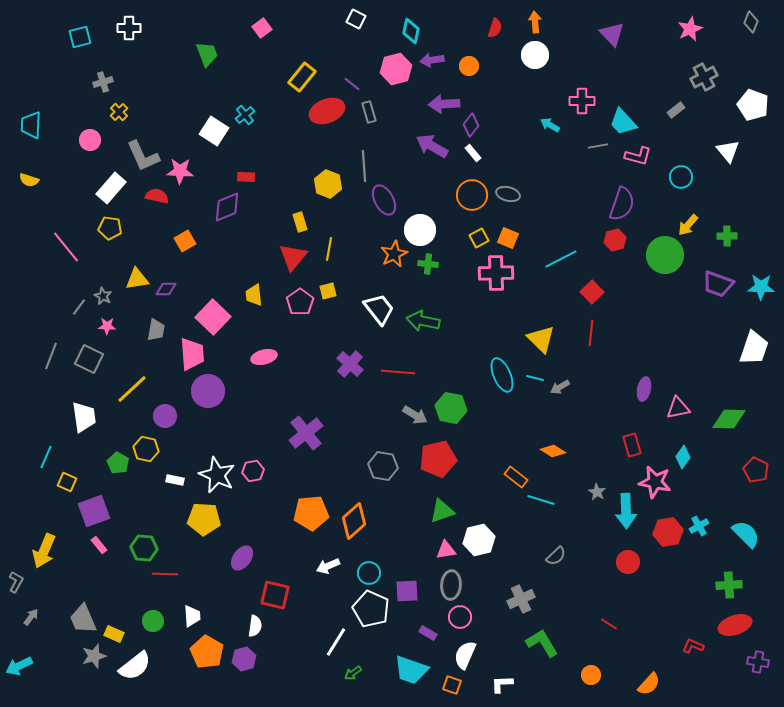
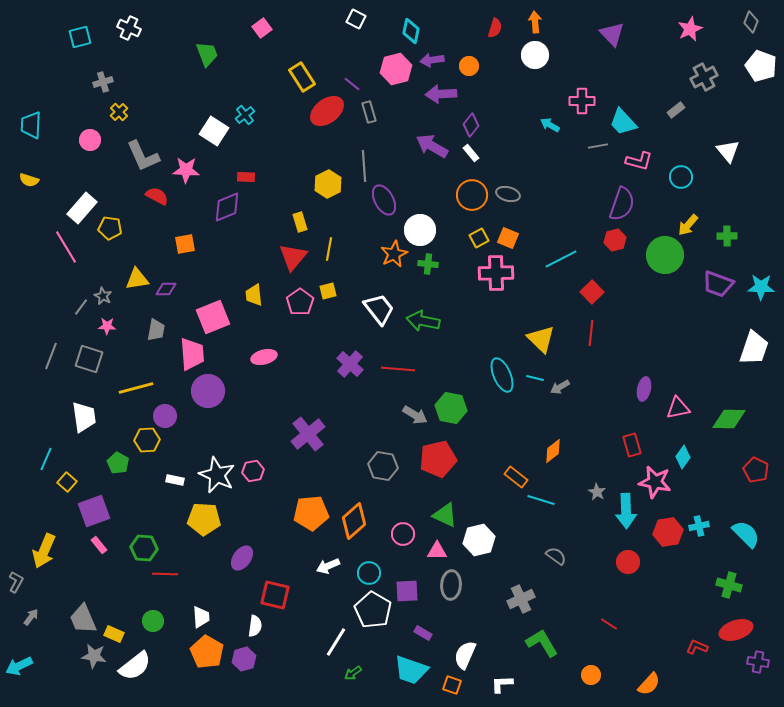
white cross at (129, 28): rotated 25 degrees clockwise
yellow rectangle at (302, 77): rotated 72 degrees counterclockwise
purple arrow at (444, 104): moved 3 px left, 10 px up
white pentagon at (753, 105): moved 8 px right, 39 px up
red ellipse at (327, 111): rotated 16 degrees counterclockwise
white rectangle at (473, 153): moved 2 px left
pink L-shape at (638, 156): moved 1 px right, 5 px down
pink star at (180, 171): moved 6 px right, 1 px up
yellow hexagon at (328, 184): rotated 12 degrees clockwise
white rectangle at (111, 188): moved 29 px left, 20 px down
red semicircle at (157, 196): rotated 15 degrees clockwise
orange square at (185, 241): moved 3 px down; rotated 20 degrees clockwise
pink line at (66, 247): rotated 8 degrees clockwise
gray line at (79, 307): moved 2 px right
pink square at (213, 317): rotated 24 degrees clockwise
gray square at (89, 359): rotated 8 degrees counterclockwise
red line at (398, 372): moved 3 px up
yellow line at (132, 389): moved 4 px right, 1 px up; rotated 28 degrees clockwise
purple cross at (306, 433): moved 2 px right, 1 px down
yellow hexagon at (146, 449): moved 1 px right, 9 px up; rotated 15 degrees counterclockwise
orange diamond at (553, 451): rotated 70 degrees counterclockwise
cyan line at (46, 457): moved 2 px down
yellow square at (67, 482): rotated 18 degrees clockwise
green triangle at (442, 511): moved 3 px right, 4 px down; rotated 44 degrees clockwise
cyan cross at (699, 526): rotated 18 degrees clockwise
pink triangle at (446, 550): moved 9 px left, 1 px down; rotated 10 degrees clockwise
gray semicircle at (556, 556): rotated 100 degrees counterclockwise
green cross at (729, 585): rotated 20 degrees clockwise
white pentagon at (371, 609): moved 2 px right, 1 px down; rotated 6 degrees clockwise
white trapezoid at (192, 616): moved 9 px right, 1 px down
pink circle at (460, 617): moved 57 px left, 83 px up
red ellipse at (735, 625): moved 1 px right, 5 px down
purple rectangle at (428, 633): moved 5 px left
red L-shape at (693, 646): moved 4 px right, 1 px down
gray star at (94, 656): rotated 25 degrees clockwise
